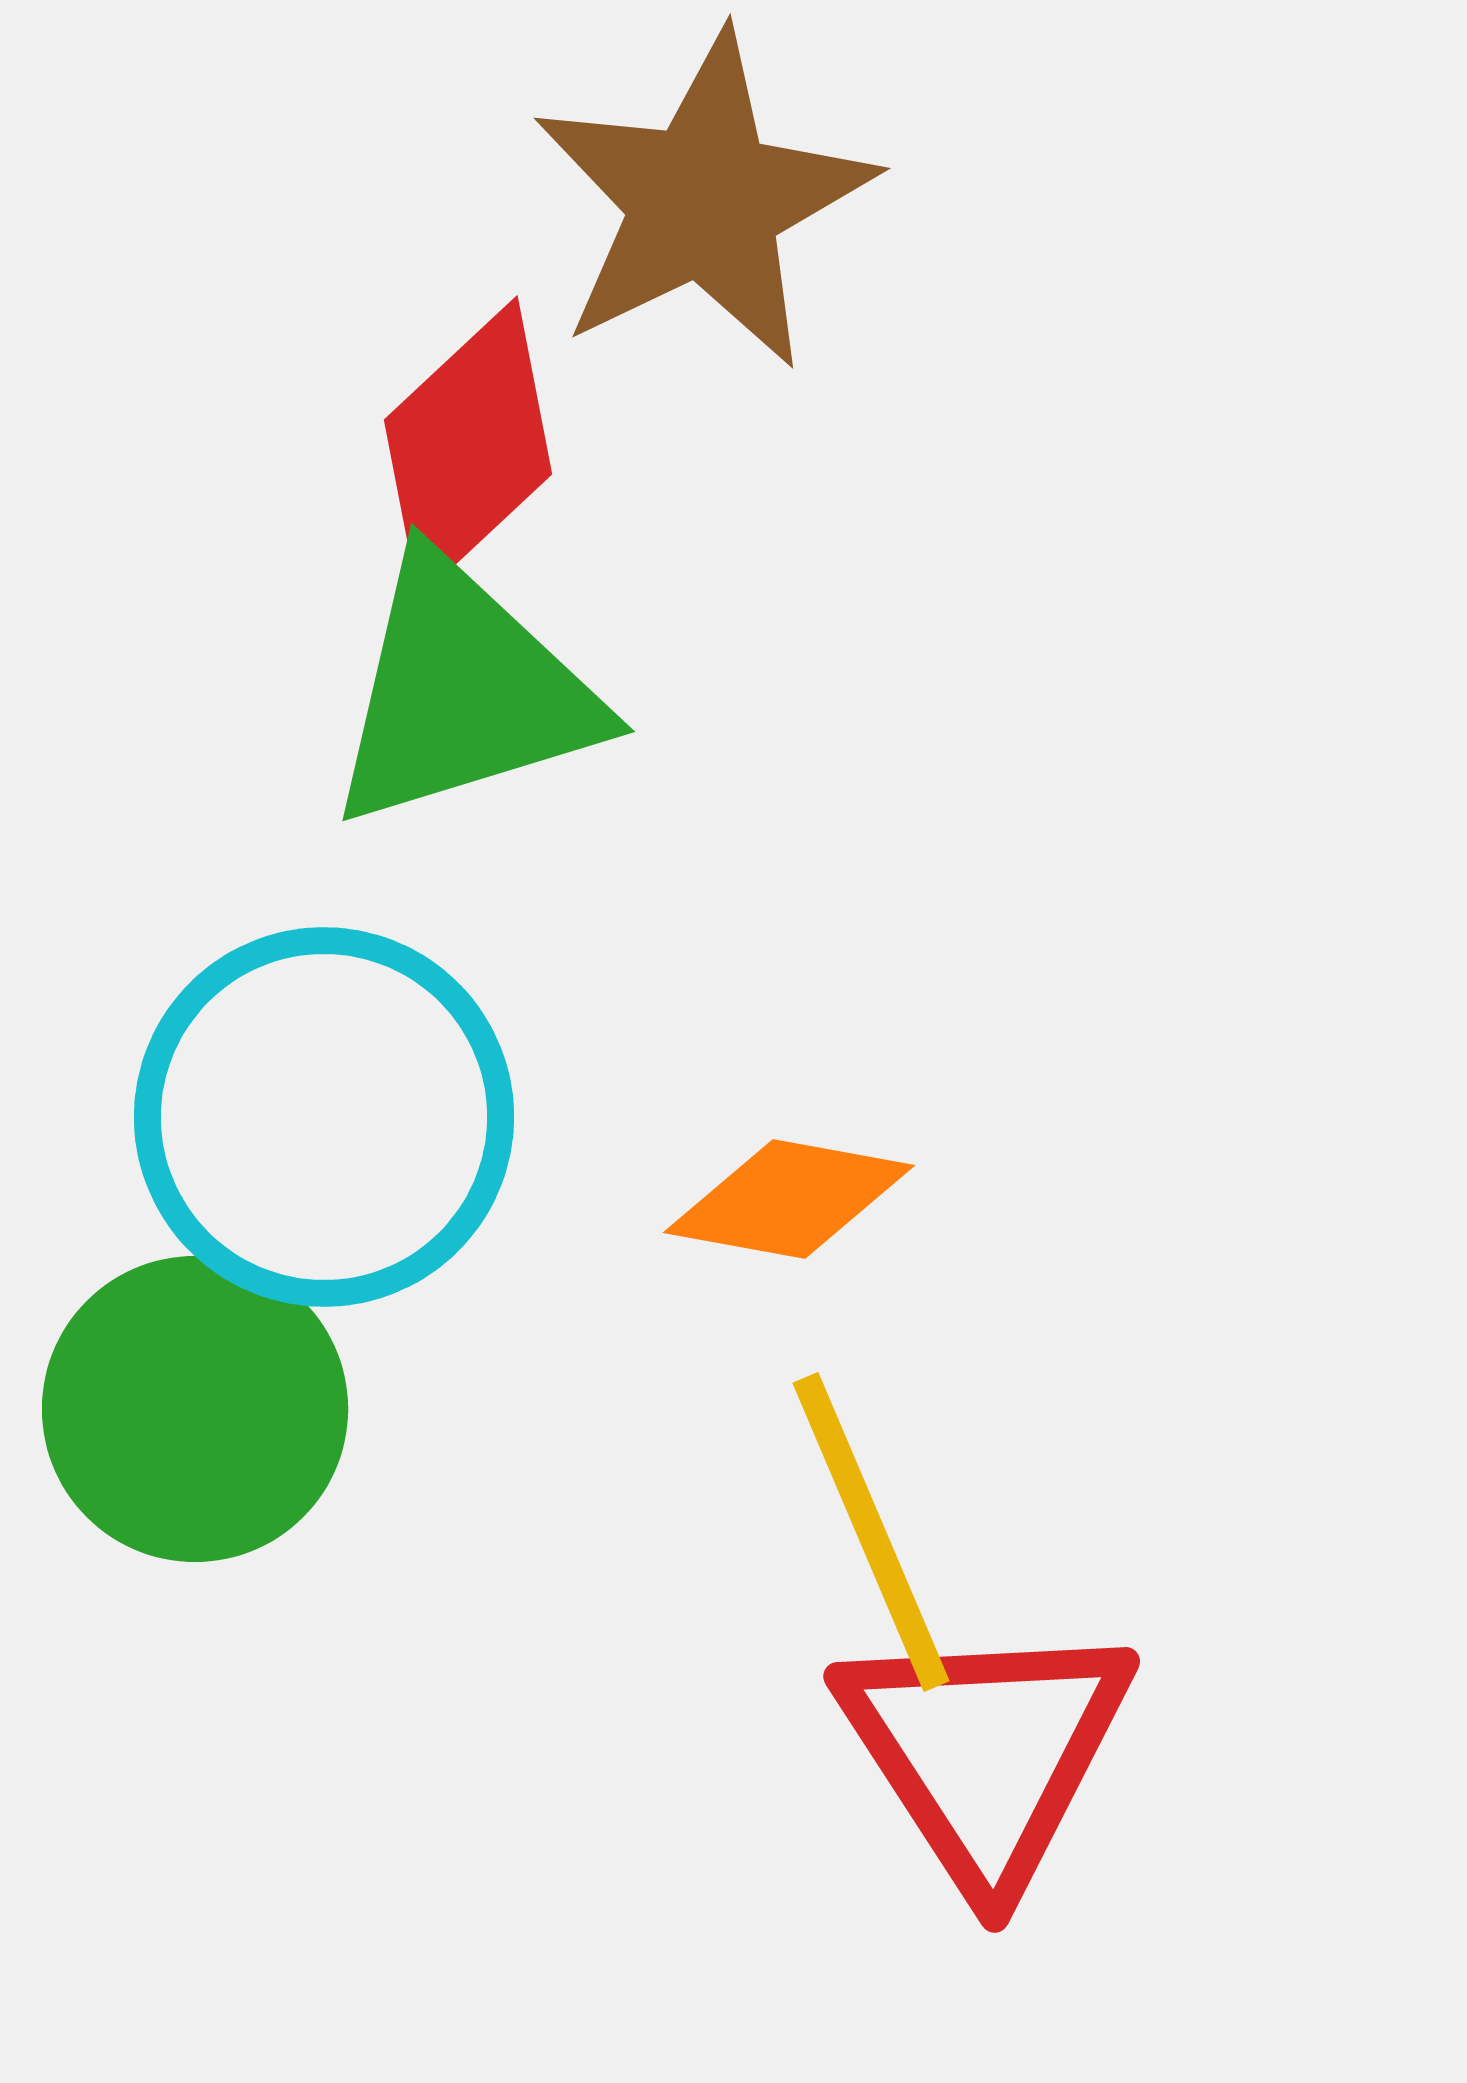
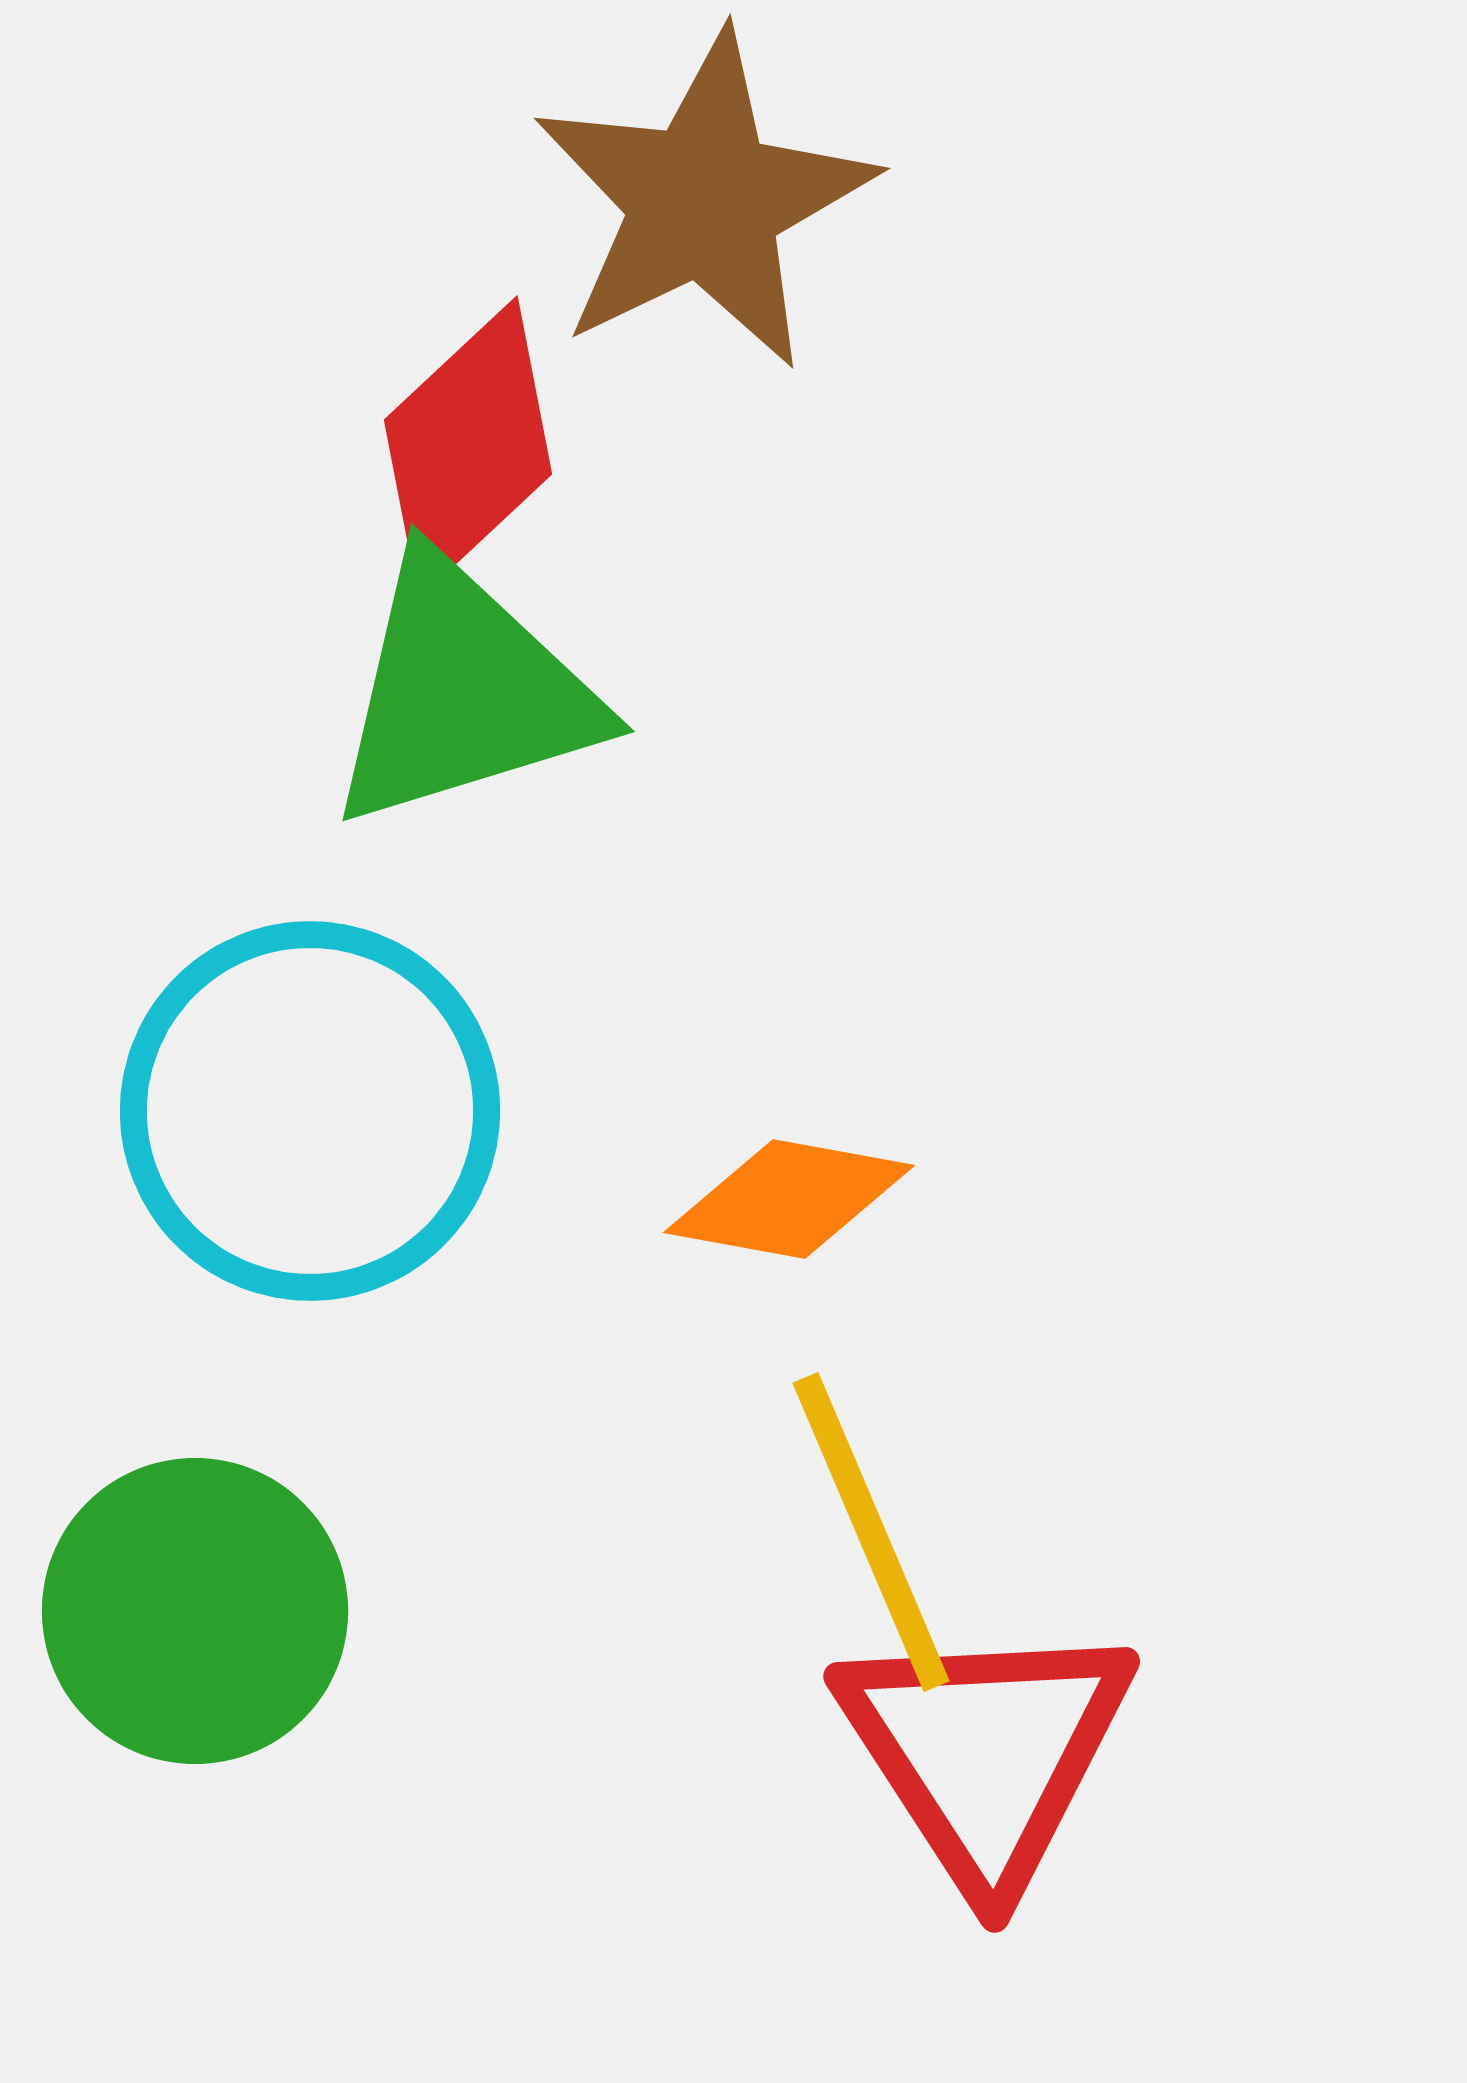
cyan circle: moved 14 px left, 6 px up
green circle: moved 202 px down
